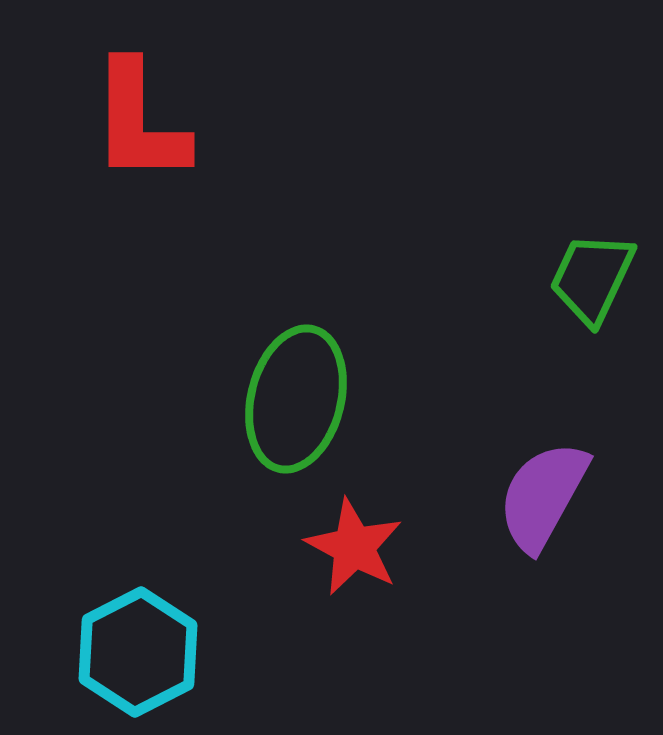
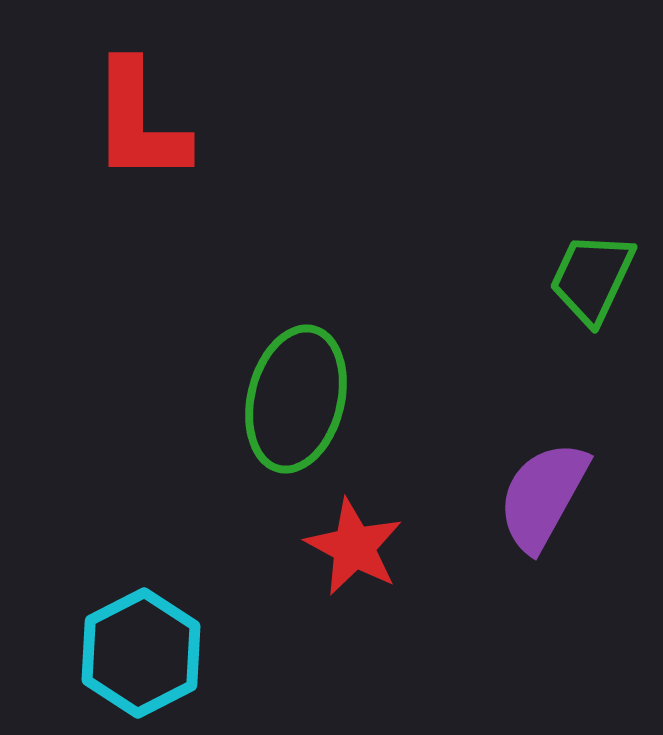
cyan hexagon: moved 3 px right, 1 px down
